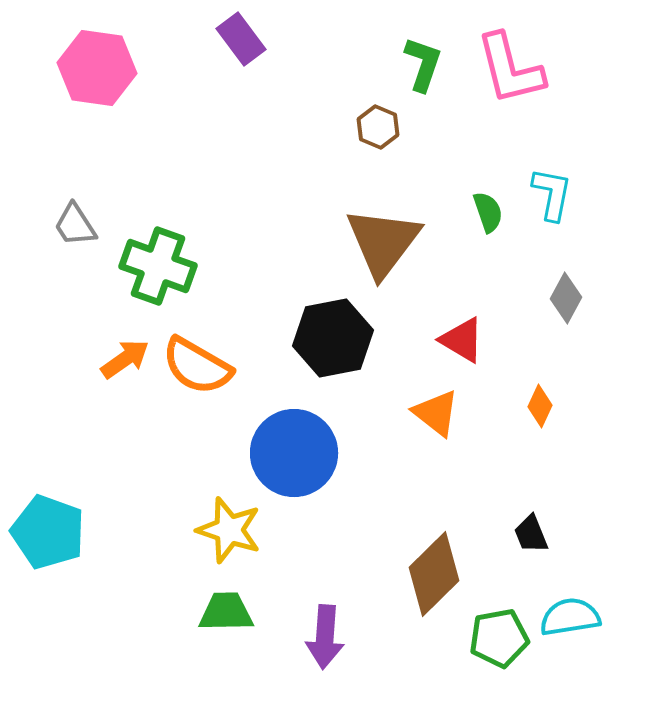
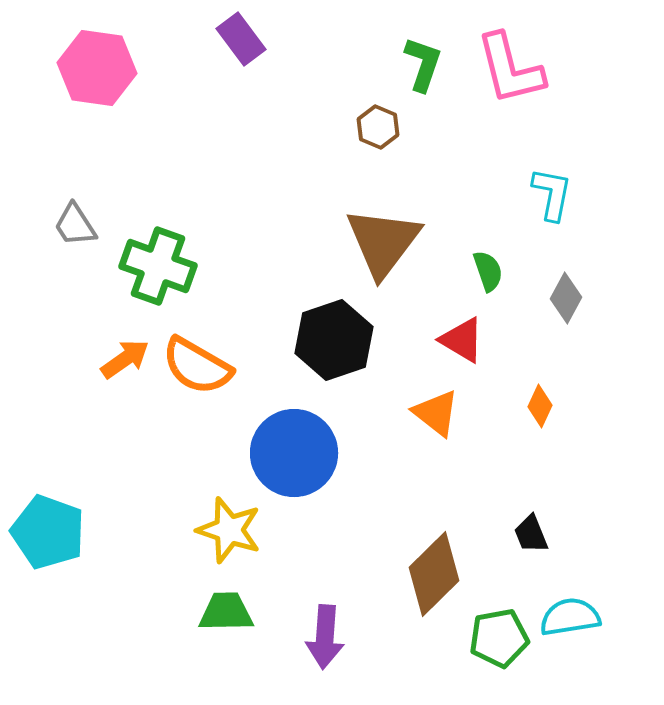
green semicircle: moved 59 px down
black hexagon: moved 1 px right, 2 px down; rotated 8 degrees counterclockwise
